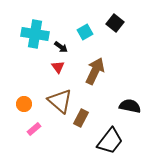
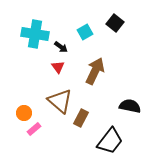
orange circle: moved 9 px down
